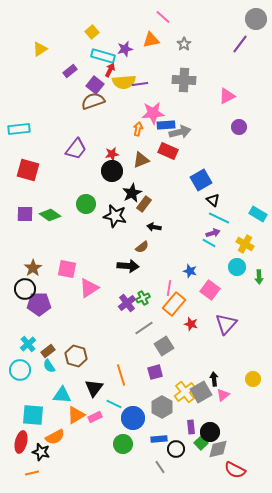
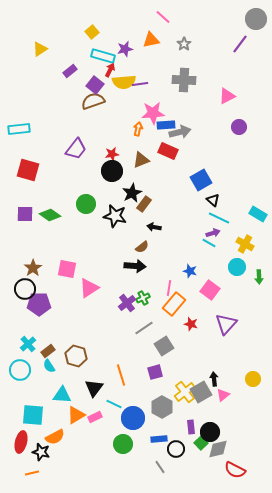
black arrow at (128, 266): moved 7 px right
